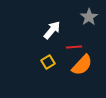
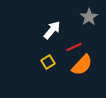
red line: rotated 21 degrees counterclockwise
